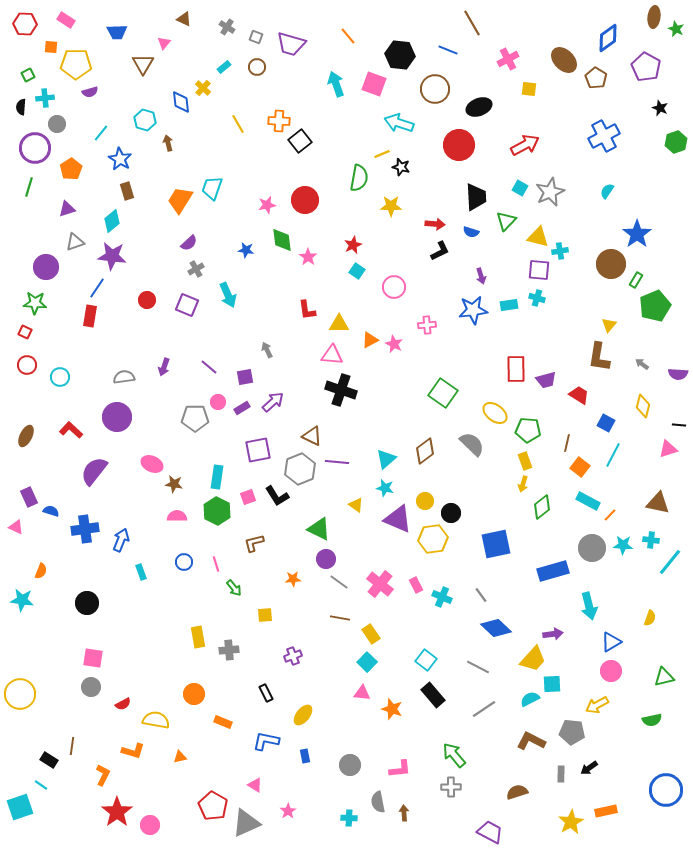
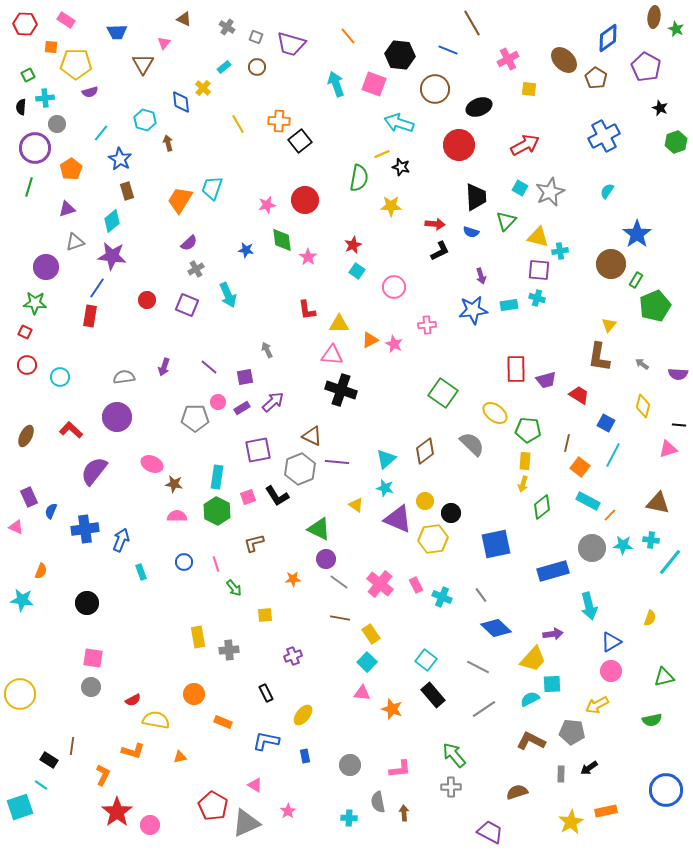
yellow rectangle at (525, 461): rotated 24 degrees clockwise
blue semicircle at (51, 511): rotated 84 degrees counterclockwise
red semicircle at (123, 704): moved 10 px right, 4 px up
